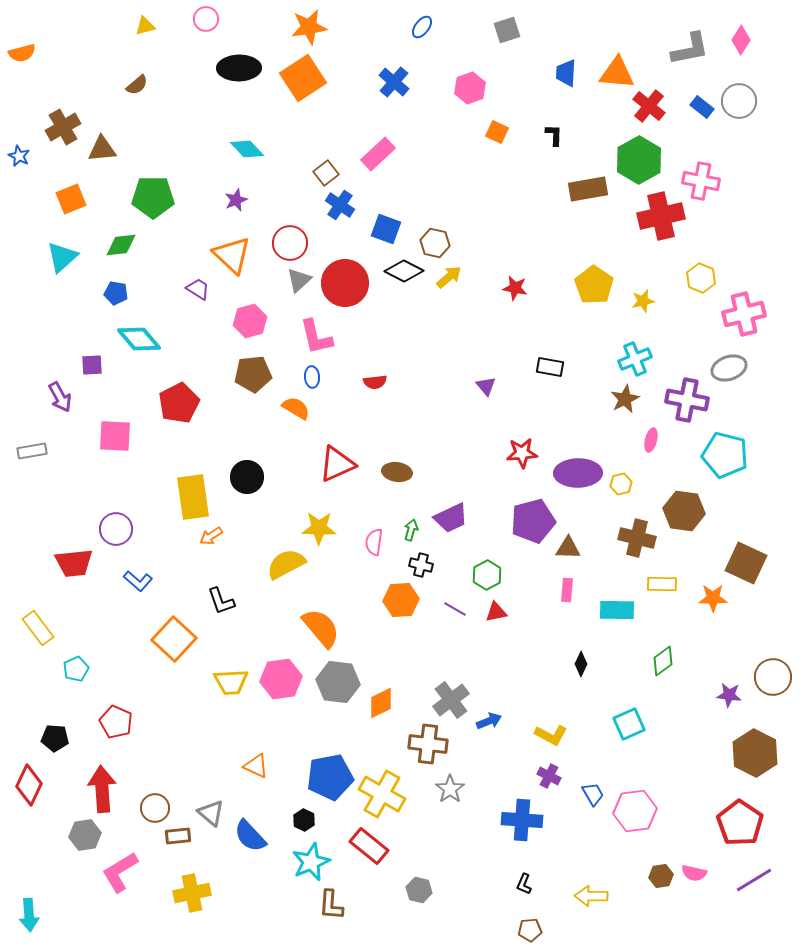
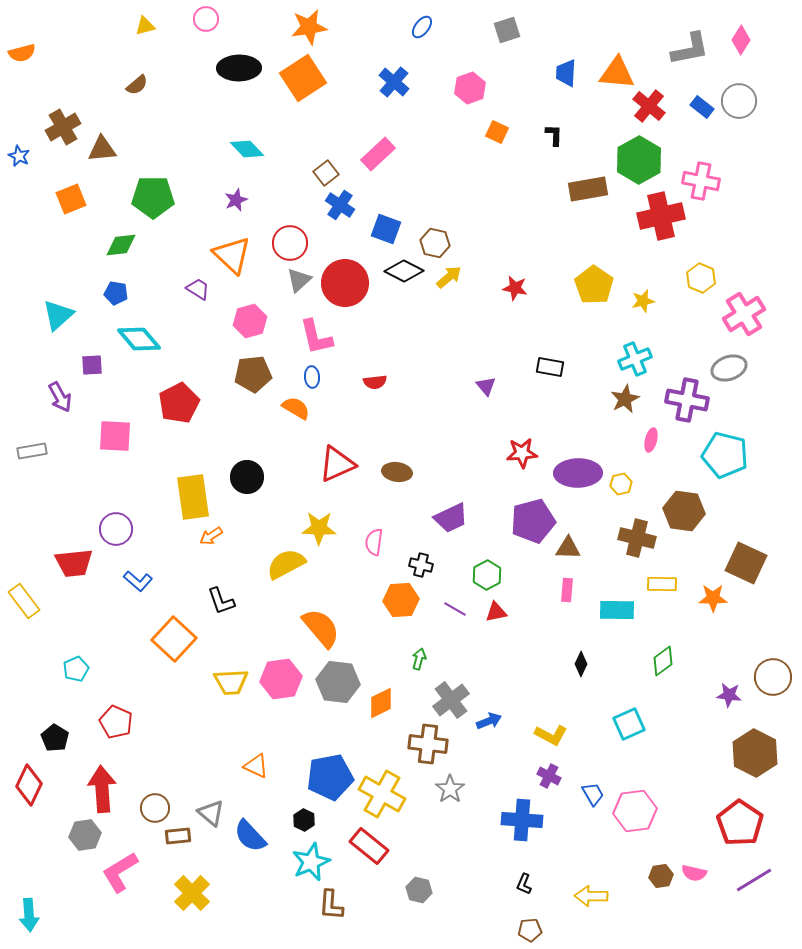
cyan triangle at (62, 257): moved 4 px left, 58 px down
pink cross at (744, 314): rotated 18 degrees counterclockwise
green arrow at (411, 530): moved 8 px right, 129 px down
yellow rectangle at (38, 628): moved 14 px left, 27 px up
black pentagon at (55, 738): rotated 28 degrees clockwise
yellow cross at (192, 893): rotated 33 degrees counterclockwise
